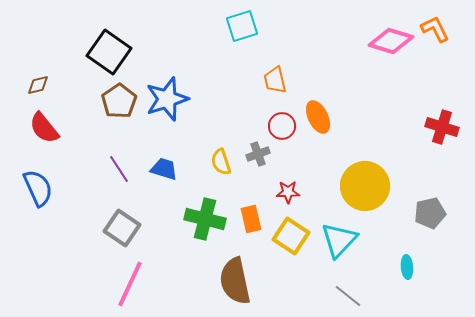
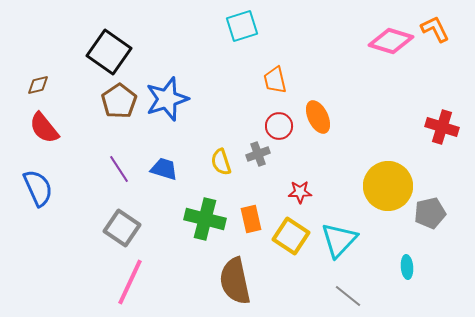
red circle: moved 3 px left
yellow circle: moved 23 px right
red star: moved 12 px right
pink line: moved 2 px up
